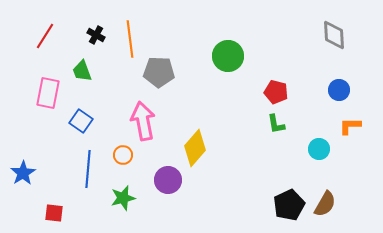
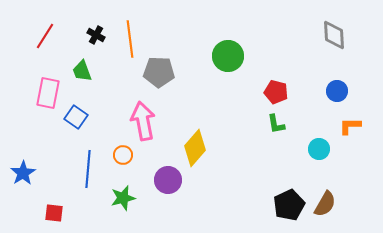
blue circle: moved 2 px left, 1 px down
blue square: moved 5 px left, 4 px up
